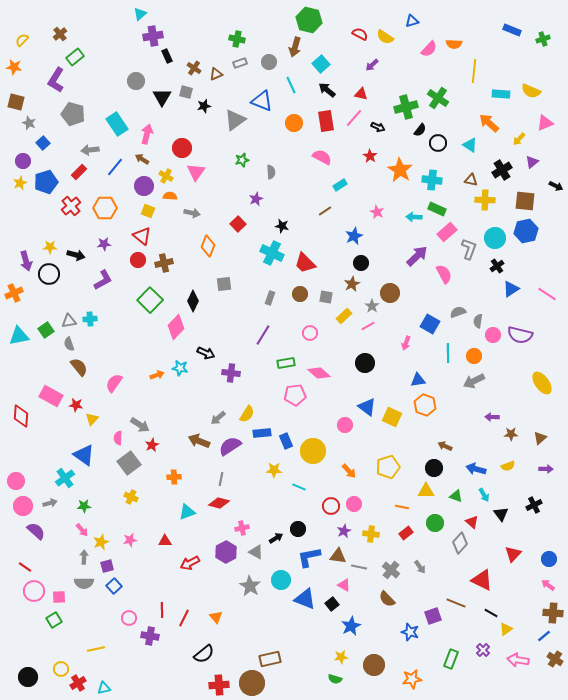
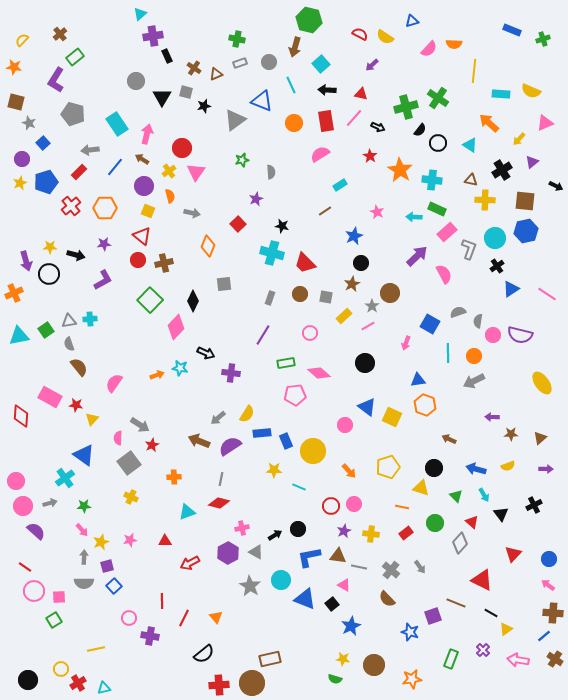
black arrow at (327, 90): rotated 36 degrees counterclockwise
pink semicircle at (322, 157): moved 2 px left, 3 px up; rotated 60 degrees counterclockwise
purple circle at (23, 161): moved 1 px left, 2 px up
yellow cross at (166, 176): moved 3 px right, 5 px up; rotated 24 degrees clockwise
orange semicircle at (170, 196): rotated 72 degrees clockwise
cyan cross at (272, 253): rotated 10 degrees counterclockwise
pink rectangle at (51, 396): moved 1 px left, 1 px down
brown arrow at (445, 446): moved 4 px right, 7 px up
yellow triangle at (426, 491): moved 5 px left, 3 px up; rotated 18 degrees clockwise
green triangle at (456, 496): rotated 24 degrees clockwise
black arrow at (276, 538): moved 1 px left, 3 px up
purple hexagon at (226, 552): moved 2 px right, 1 px down
red line at (162, 610): moved 9 px up
yellow star at (341, 657): moved 2 px right, 2 px down; rotated 16 degrees clockwise
black circle at (28, 677): moved 3 px down
